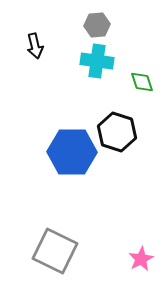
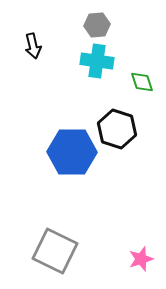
black arrow: moved 2 px left
black hexagon: moved 3 px up
pink star: rotated 10 degrees clockwise
